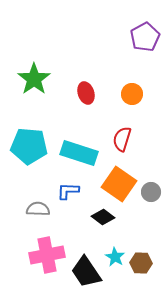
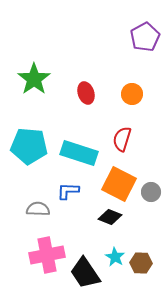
orange square: rotated 8 degrees counterclockwise
black diamond: moved 7 px right; rotated 15 degrees counterclockwise
black trapezoid: moved 1 px left, 1 px down
